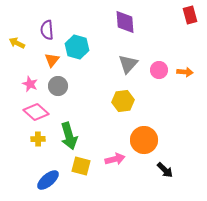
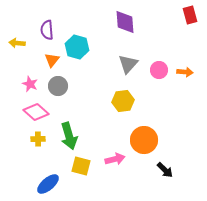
yellow arrow: rotated 21 degrees counterclockwise
blue ellipse: moved 4 px down
